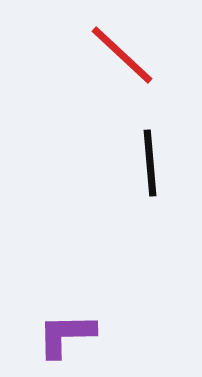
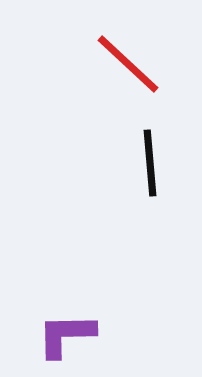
red line: moved 6 px right, 9 px down
